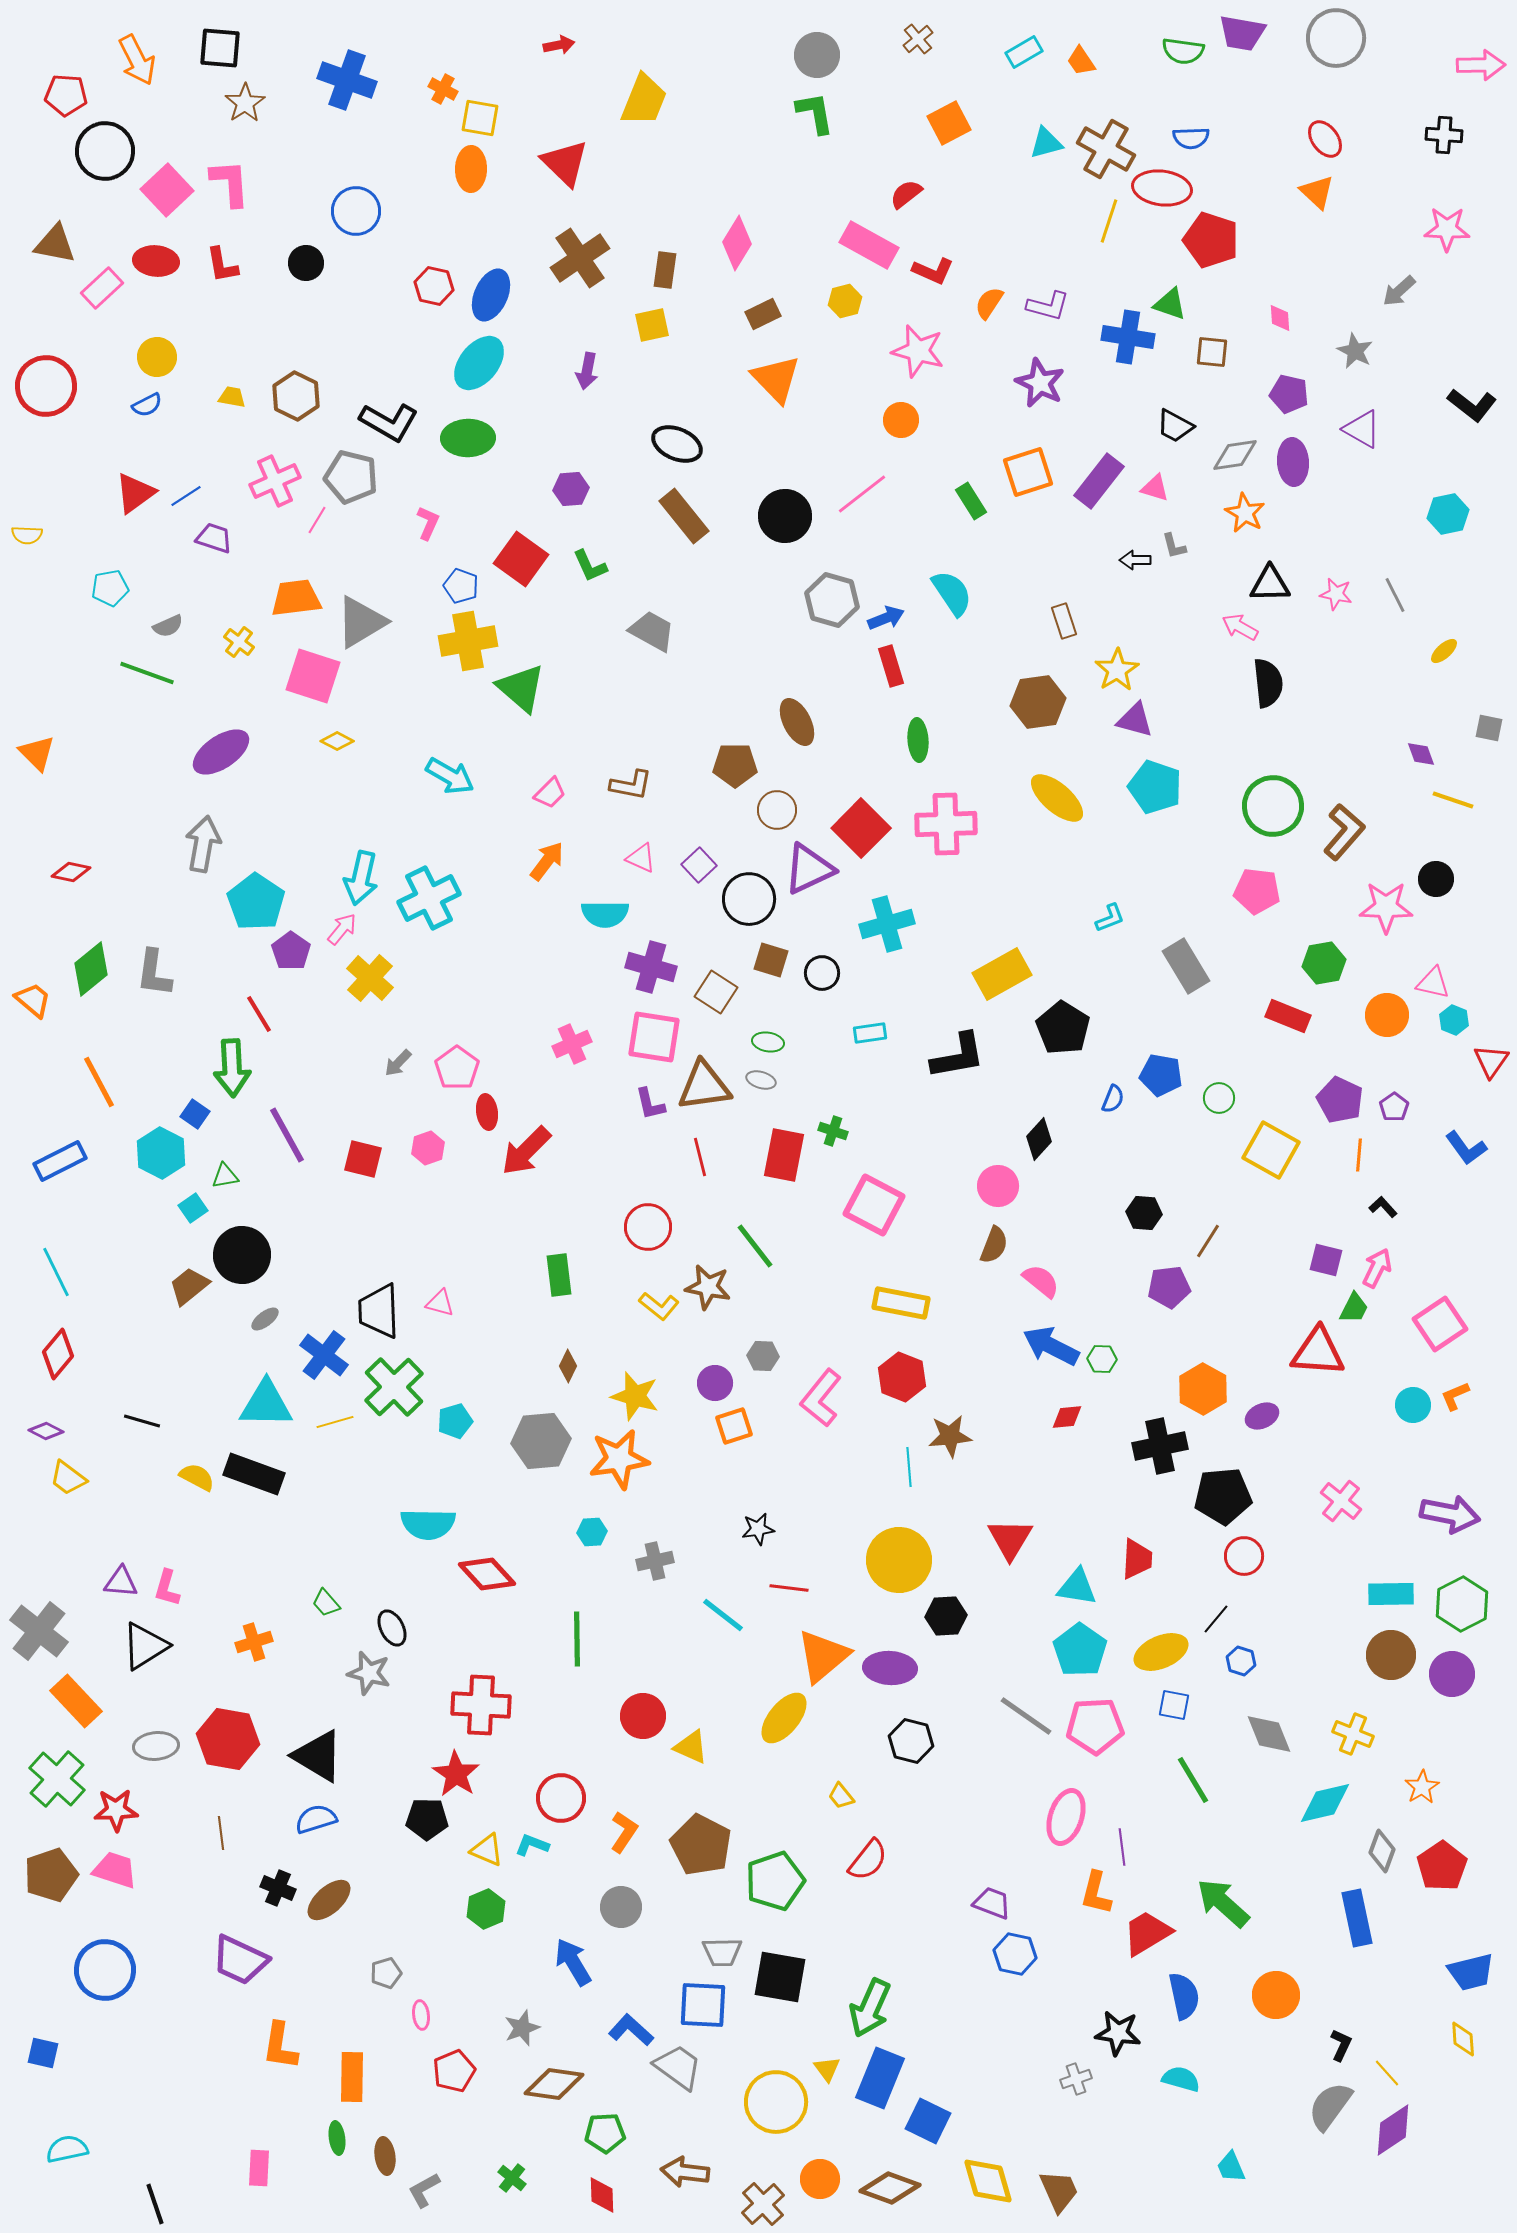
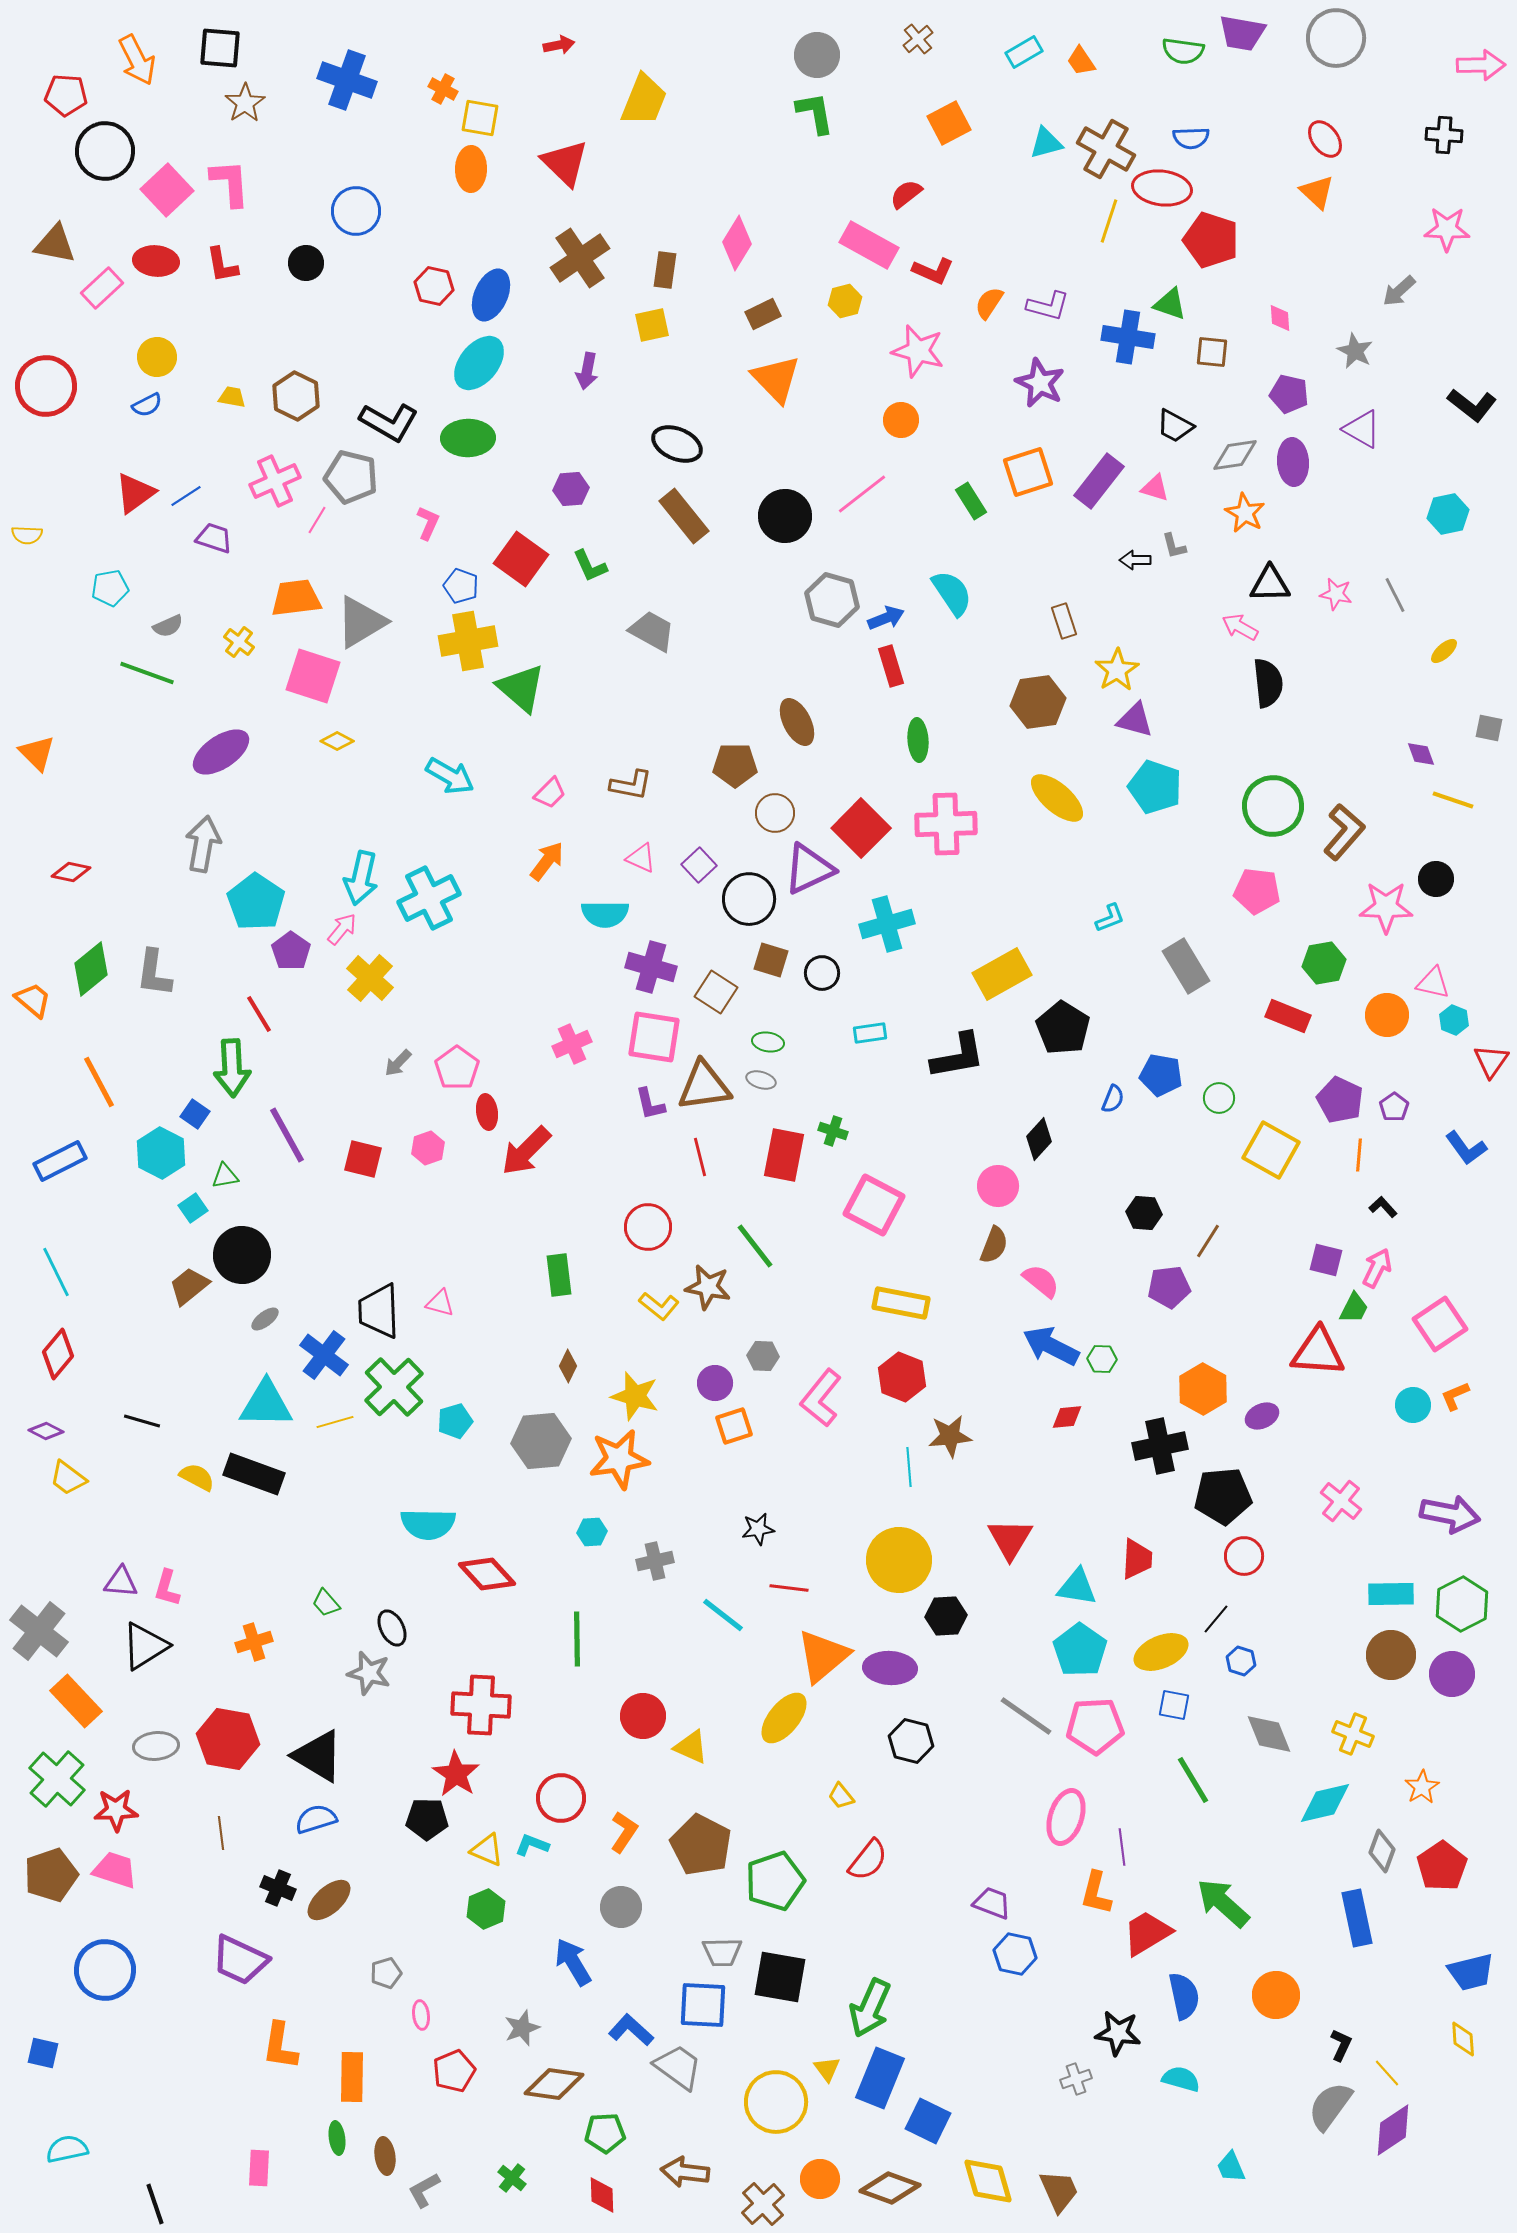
brown circle at (777, 810): moved 2 px left, 3 px down
